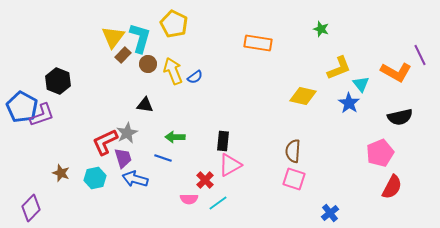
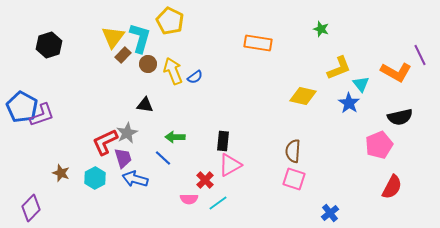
yellow pentagon: moved 4 px left, 3 px up
black hexagon: moved 9 px left, 36 px up; rotated 20 degrees clockwise
pink pentagon: moved 1 px left, 8 px up
blue line: rotated 24 degrees clockwise
cyan hexagon: rotated 15 degrees counterclockwise
